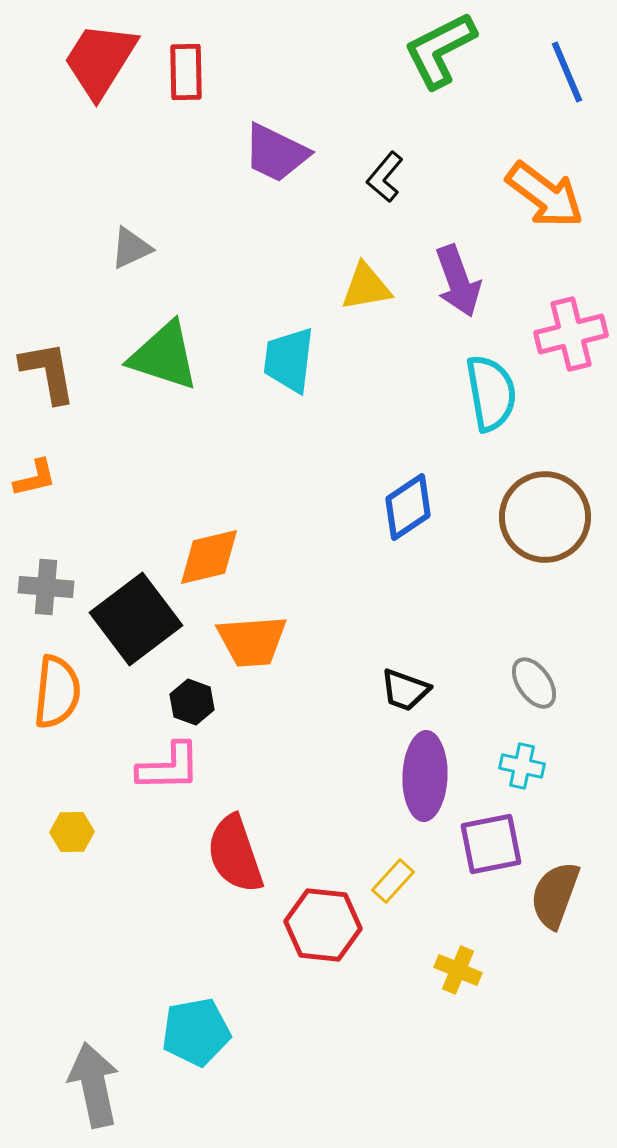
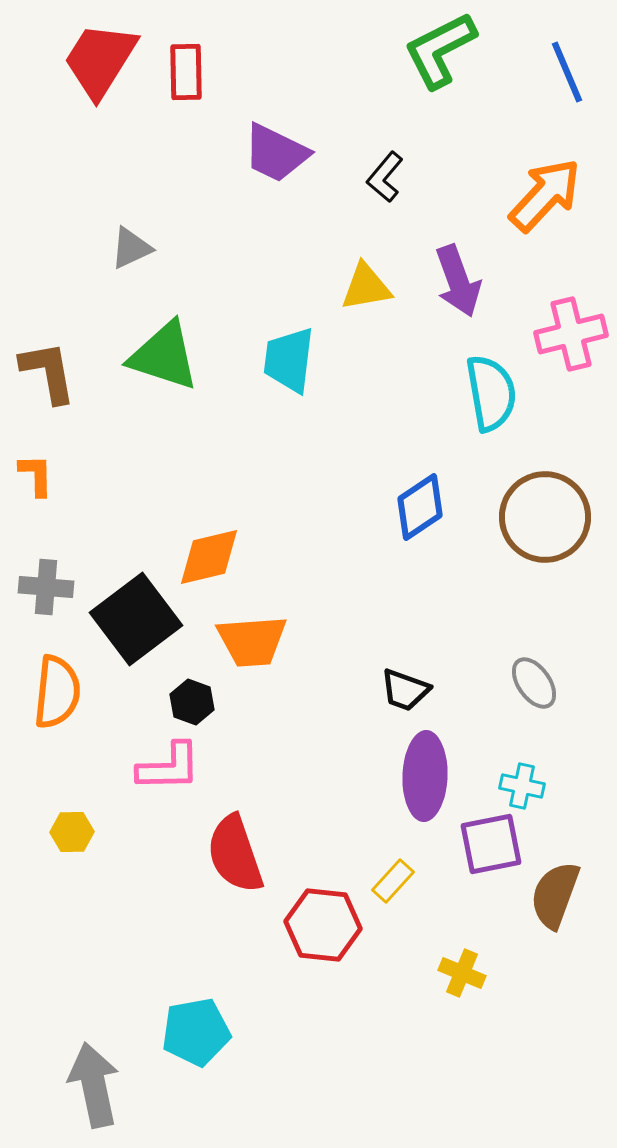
orange arrow: rotated 84 degrees counterclockwise
orange L-shape: moved 1 px right, 3 px up; rotated 78 degrees counterclockwise
blue diamond: moved 12 px right
cyan cross: moved 20 px down
yellow cross: moved 4 px right, 3 px down
